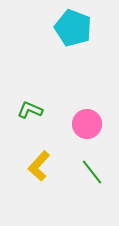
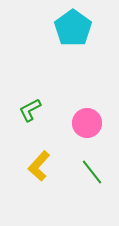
cyan pentagon: rotated 15 degrees clockwise
green L-shape: rotated 50 degrees counterclockwise
pink circle: moved 1 px up
